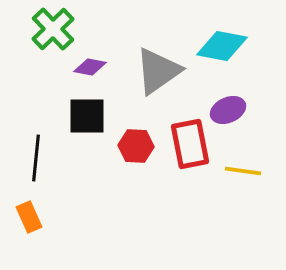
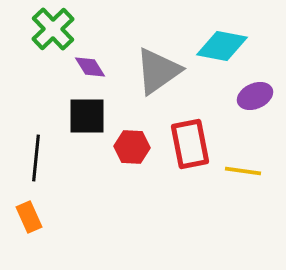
purple diamond: rotated 48 degrees clockwise
purple ellipse: moved 27 px right, 14 px up
red hexagon: moved 4 px left, 1 px down
